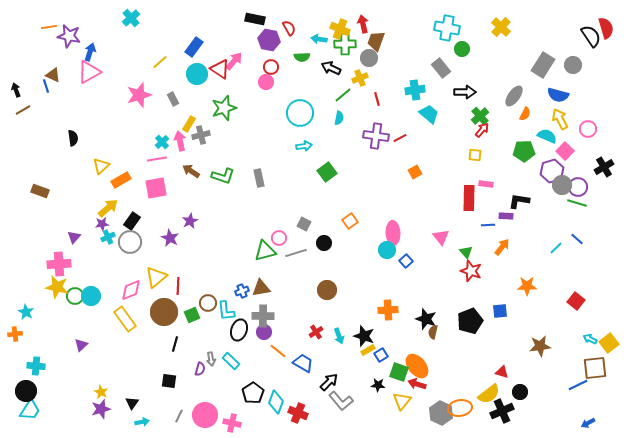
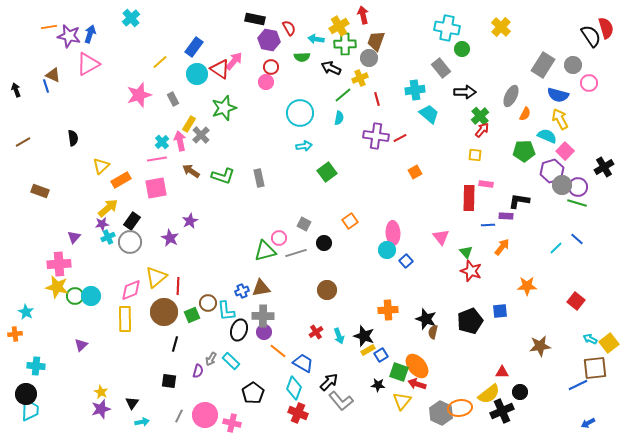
red arrow at (363, 24): moved 9 px up
yellow cross at (340, 29): moved 1 px left, 3 px up; rotated 36 degrees clockwise
cyan arrow at (319, 39): moved 3 px left
blue arrow at (90, 52): moved 18 px up
pink triangle at (89, 72): moved 1 px left, 8 px up
gray ellipse at (514, 96): moved 3 px left; rotated 10 degrees counterclockwise
brown line at (23, 110): moved 32 px down
pink circle at (588, 129): moved 1 px right, 46 px up
gray cross at (201, 135): rotated 30 degrees counterclockwise
yellow rectangle at (125, 319): rotated 35 degrees clockwise
gray arrow at (211, 359): rotated 40 degrees clockwise
purple semicircle at (200, 369): moved 2 px left, 2 px down
red triangle at (502, 372): rotated 16 degrees counterclockwise
black circle at (26, 391): moved 3 px down
cyan diamond at (276, 402): moved 18 px right, 14 px up
cyan trapezoid at (30, 410): rotated 30 degrees counterclockwise
